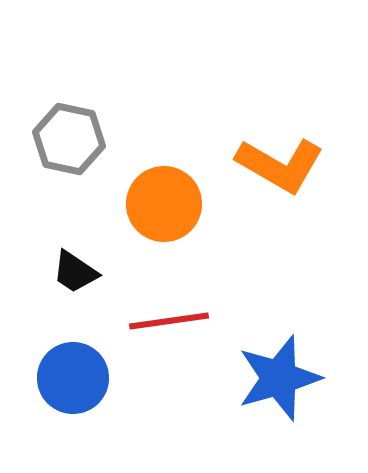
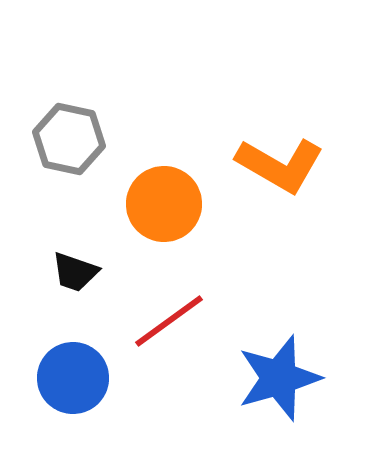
black trapezoid: rotated 15 degrees counterclockwise
red line: rotated 28 degrees counterclockwise
